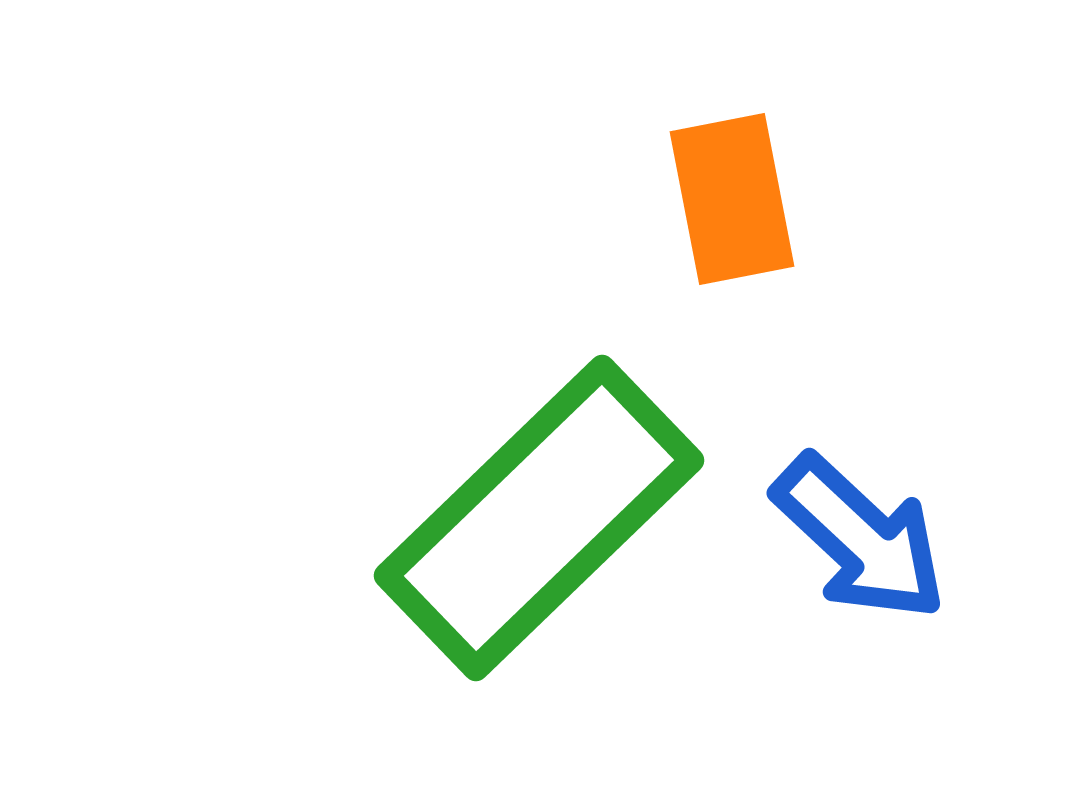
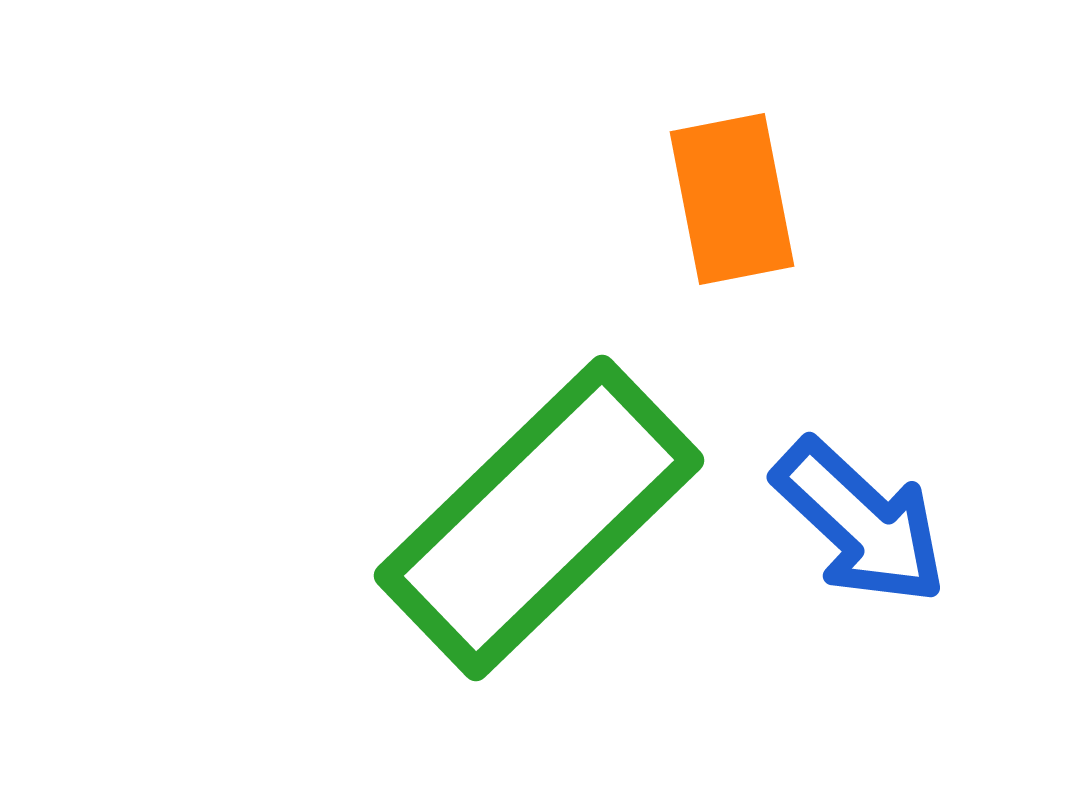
blue arrow: moved 16 px up
